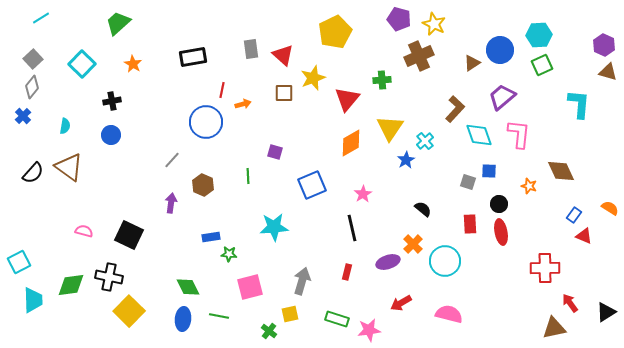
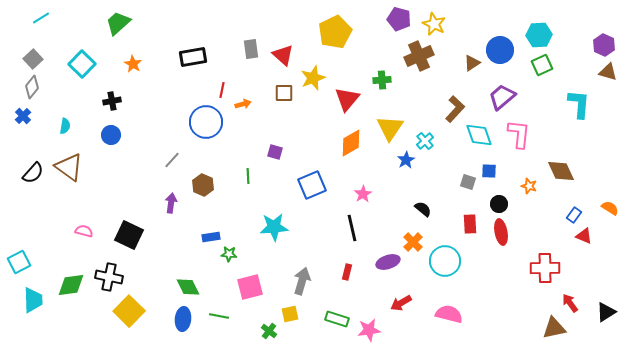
orange cross at (413, 244): moved 2 px up
